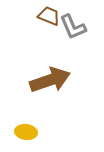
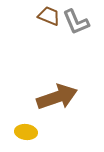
gray L-shape: moved 3 px right, 5 px up
brown arrow: moved 7 px right, 17 px down
